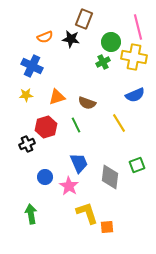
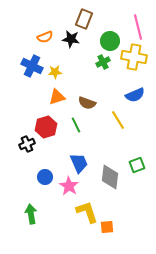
green circle: moved 1 px left, 1 px up
yellow star: moved 29 px right, 23 px up
yellow line: moved 1 px left, 3 px up
yellow L-shape: moved 1 px up
